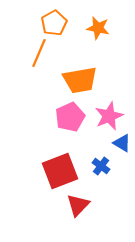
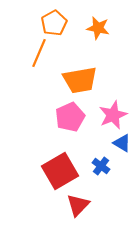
pink star: moved 4 px right, 1 px up
red square: rotated 9 degrees counterclockwise
